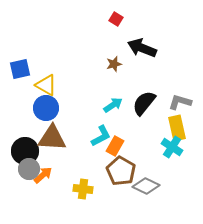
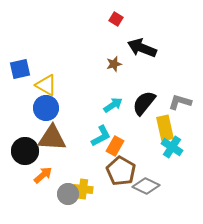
yellow rectangle: moved 12 px left
gray circle: moved 39 px right, 25 px down
